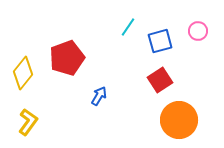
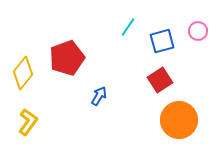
blue square: moved 2 px right
